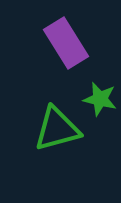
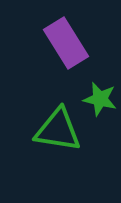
green triangle: moved 1 px right, 1 px down; rotated 24 degrees clockwise
